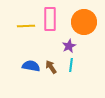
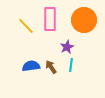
orange circle: moved 2 px up
yellow line: rotated 48 degrees clockwise
purple star: moved 2 px left, 1 px down
blue semicircle: rotated 18 degrees counterclockwise
